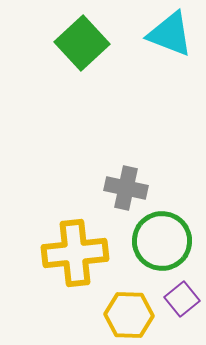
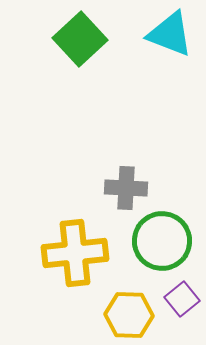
green square: moved 2 px left, 4 px up
gray cross: rotated 9 degrees counterclockwise
